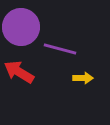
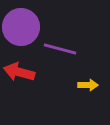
red arrow: rotated 16 degrees counterclockwise
yellow arrow: moved 5 px right, 7 px down
